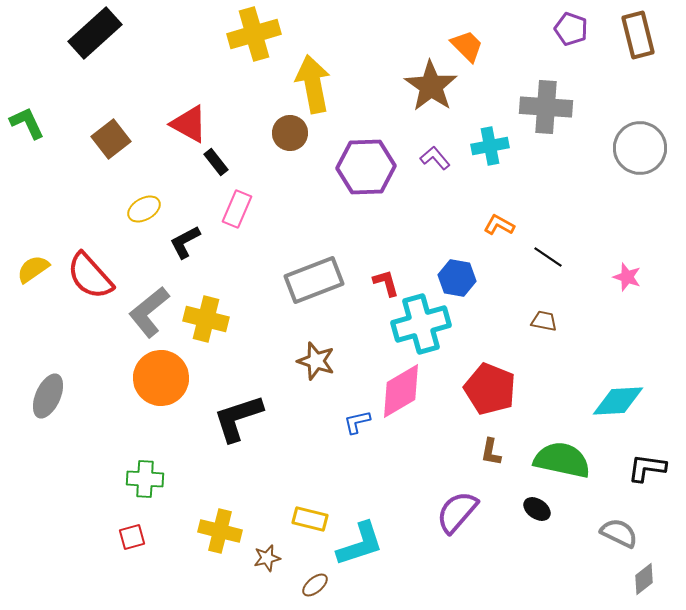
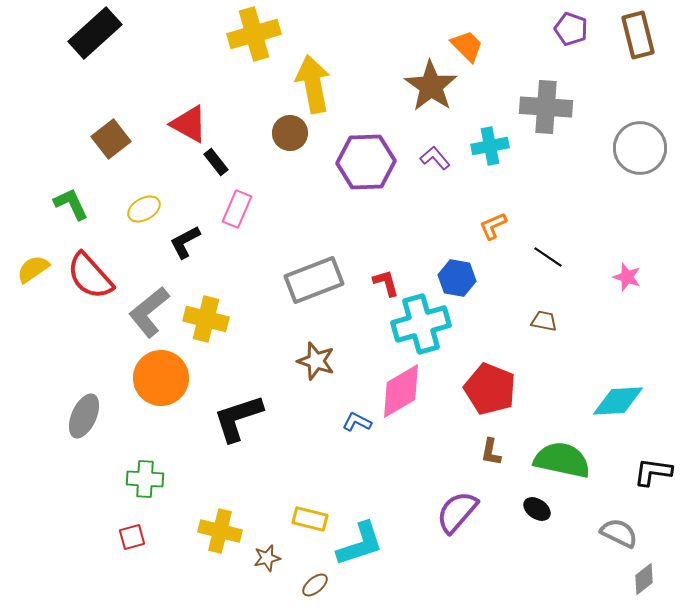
green L-shape at (27, 123): moved 44 px right, 81 px down
purple hexagon at (366, 167): moved 5 px up
orange L-shape at (499, 225): moved 6 px left, 1 px down; rotated 52 degrees counterclockwise
gray ellipse at (48, 396): moved 36 px right, 20 px down
blue L-shape at (357, 422): rotated 40 degrees clockwise
black L-shape at (647, 468): moved 6 px right, 4 px down
